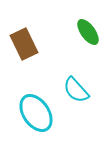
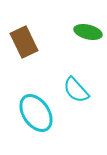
green ellipse: rotated 40 degrees counterclockwise
brown rectangle: moved 2 px up
